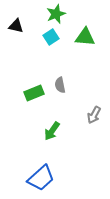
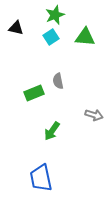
green star: moved 1 px left, 1 px down
black triangle: moved 2 px down
gray semicircle: moved 2 px left, 4 px up
gray arrow: rotated 102 degrees counterclockwise
blue trapezoid: rotated 120 degrees clockwise
